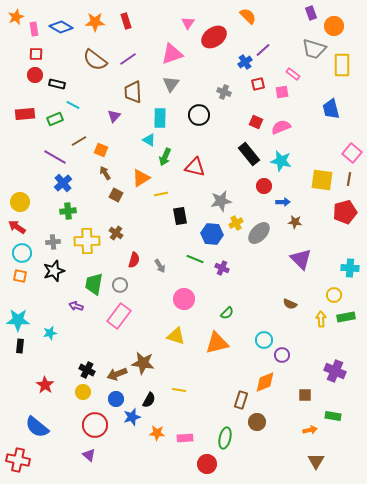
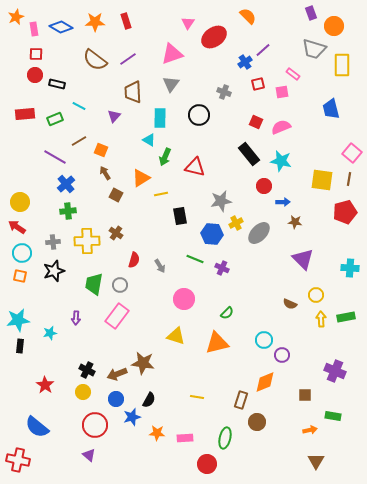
cyan line at (73, 105): moved 6 px right, 1 px down
blue cross at (63, 183): moved 3 px right, 1 px down
purple triangle at (301, 259): moved 2 px right
yellow circle at (334, 295): moved 18 px left
purple arrow at (76, 306): moved 12 px down; rotated 104 degrees counterclockwise
pink rectangle at (119, 316): moved 2 px left
cyan star at (18, 320): rotated 10 degrees counterclockwise
yellow line at (179, 390): moved 18 px right, 7 px down
